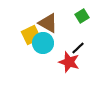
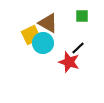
green square: rotated 32 degrees clockwise
